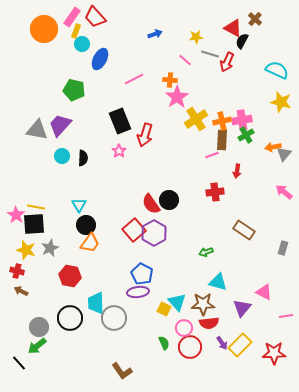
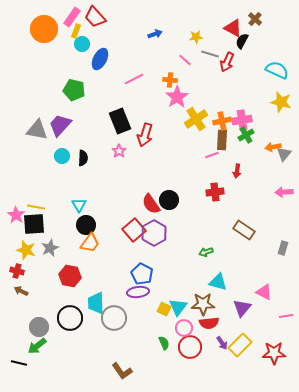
pink arrow at (284, 192): rotated 42 degrees counterclockwise
cyan triangle at (177, 302): moved 1 px right, 5 px down; rotated 18 degrees clockwise
black line at (19, 363): rotated 35 degrees counterclockwise
